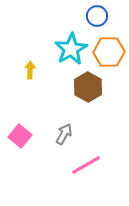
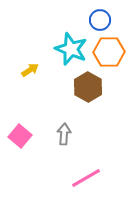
blue circle: moved 3 px right, 4 px down
cyan star: rotated 20 degrees counterclockwise
yellow arrow: rotated 54 degrees clockwise
gray arrow: rotated 25 degrees counterclockwise
pink line: moved 13 px down
